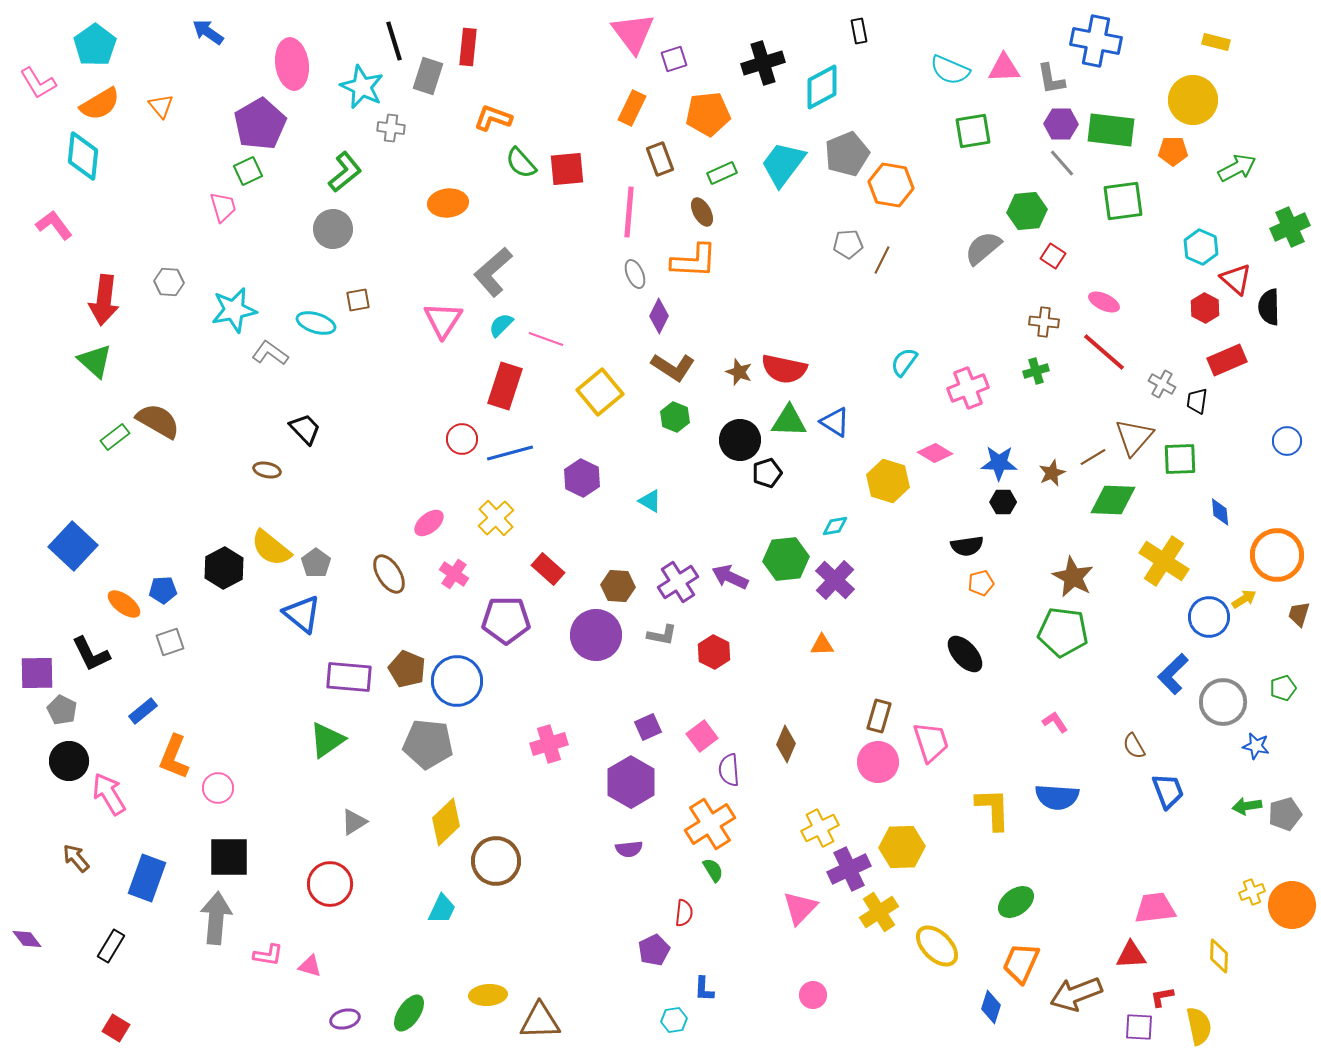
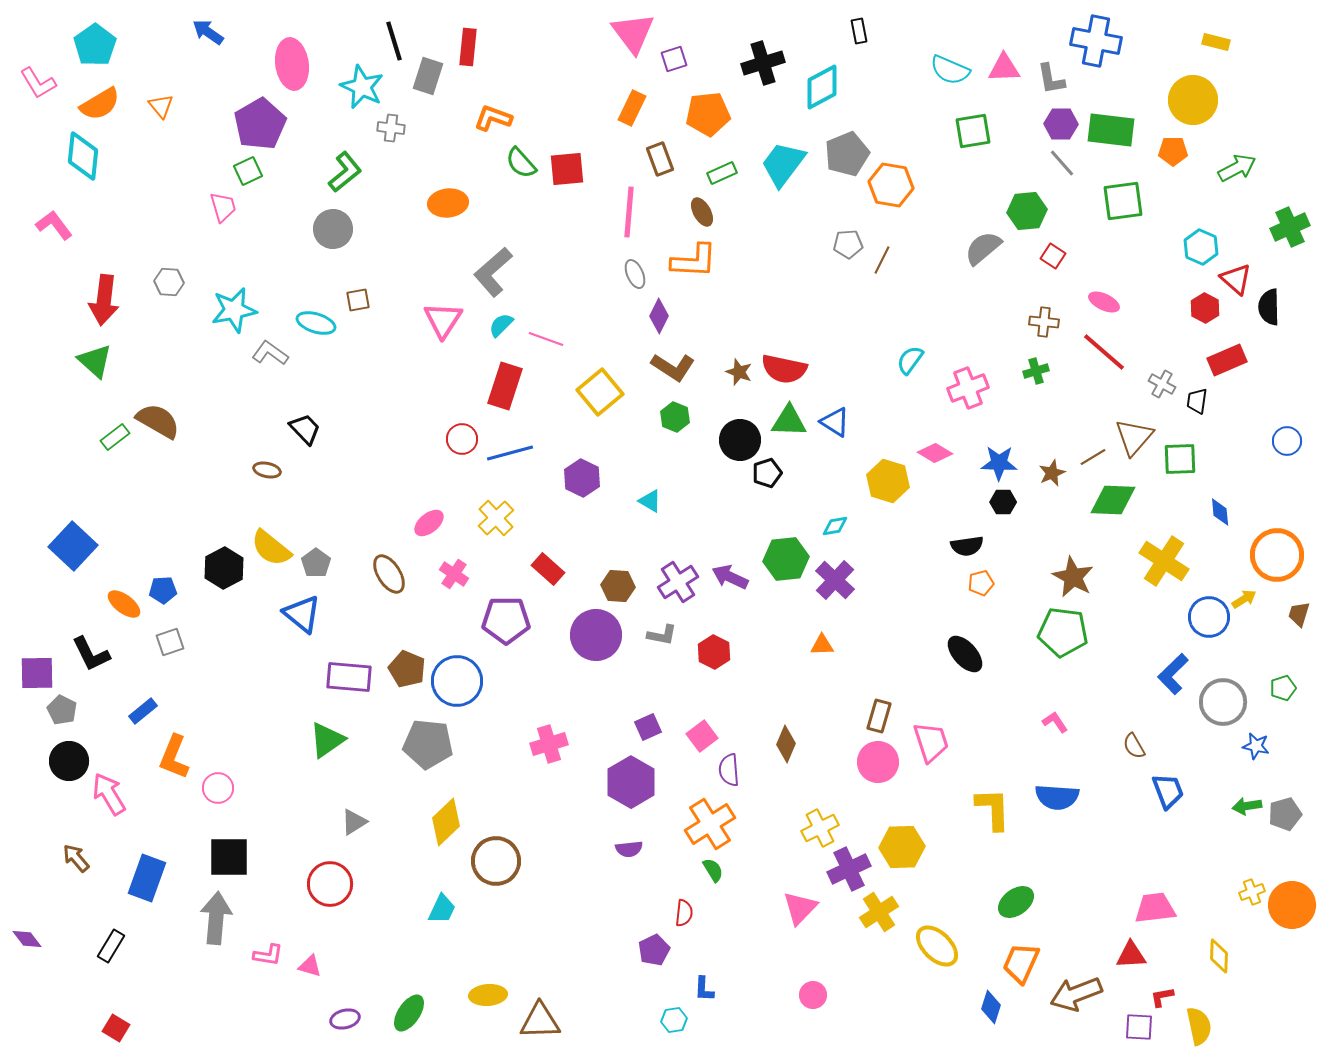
cyan semicircle at (904, 362): moved 6 px right, 2 px up
